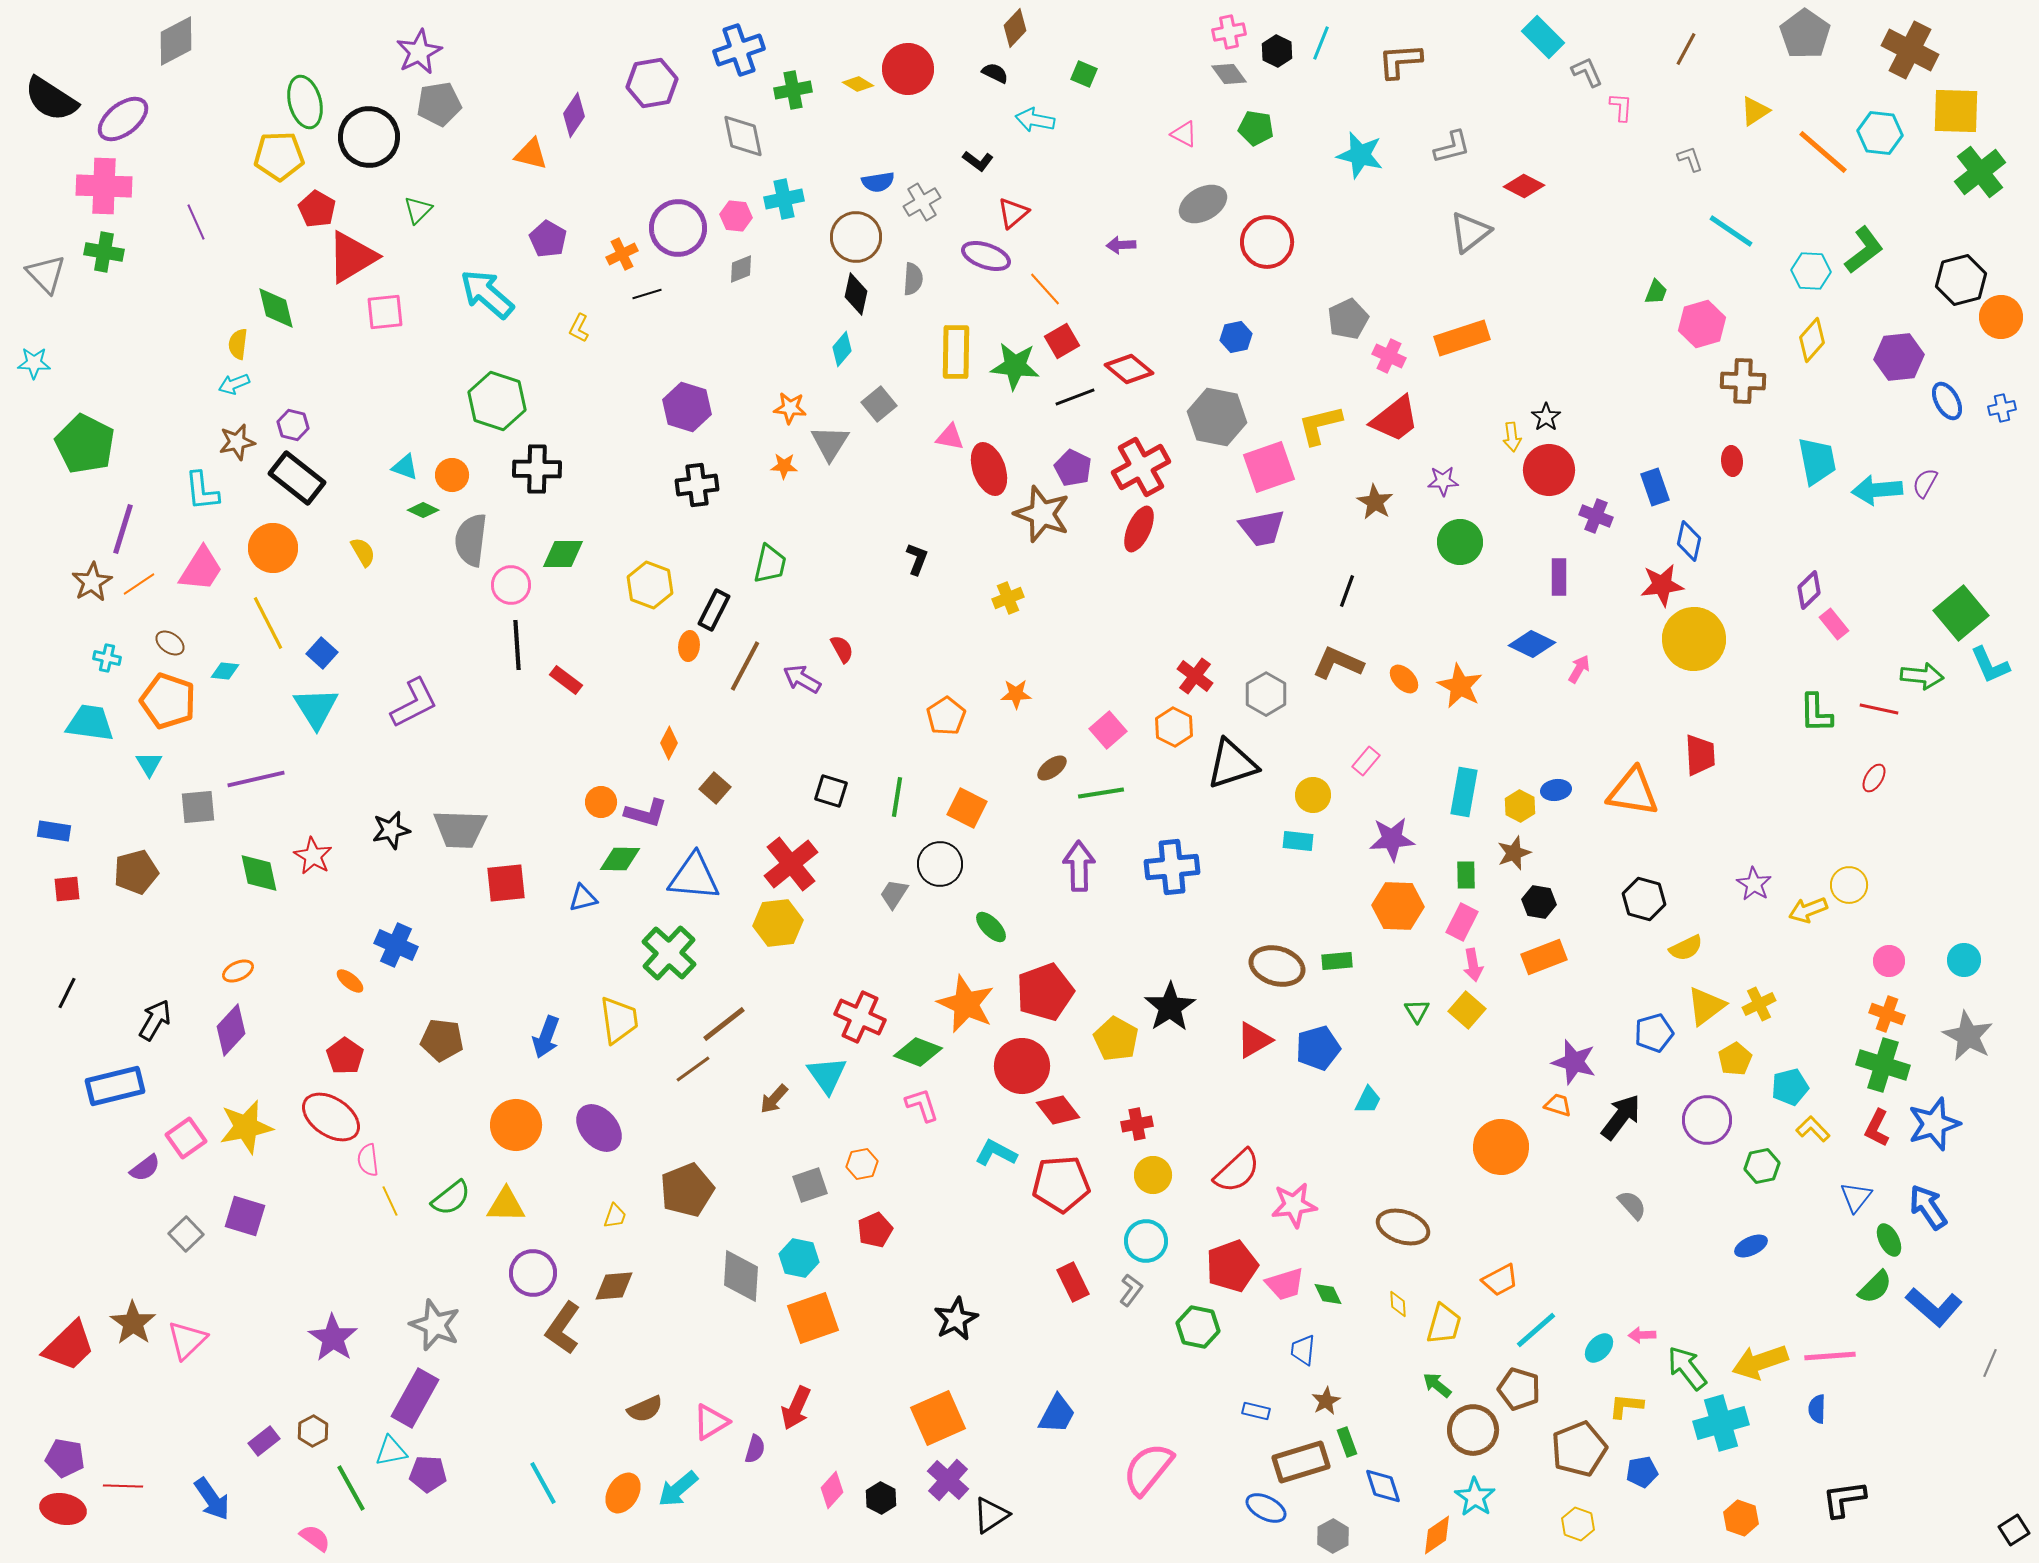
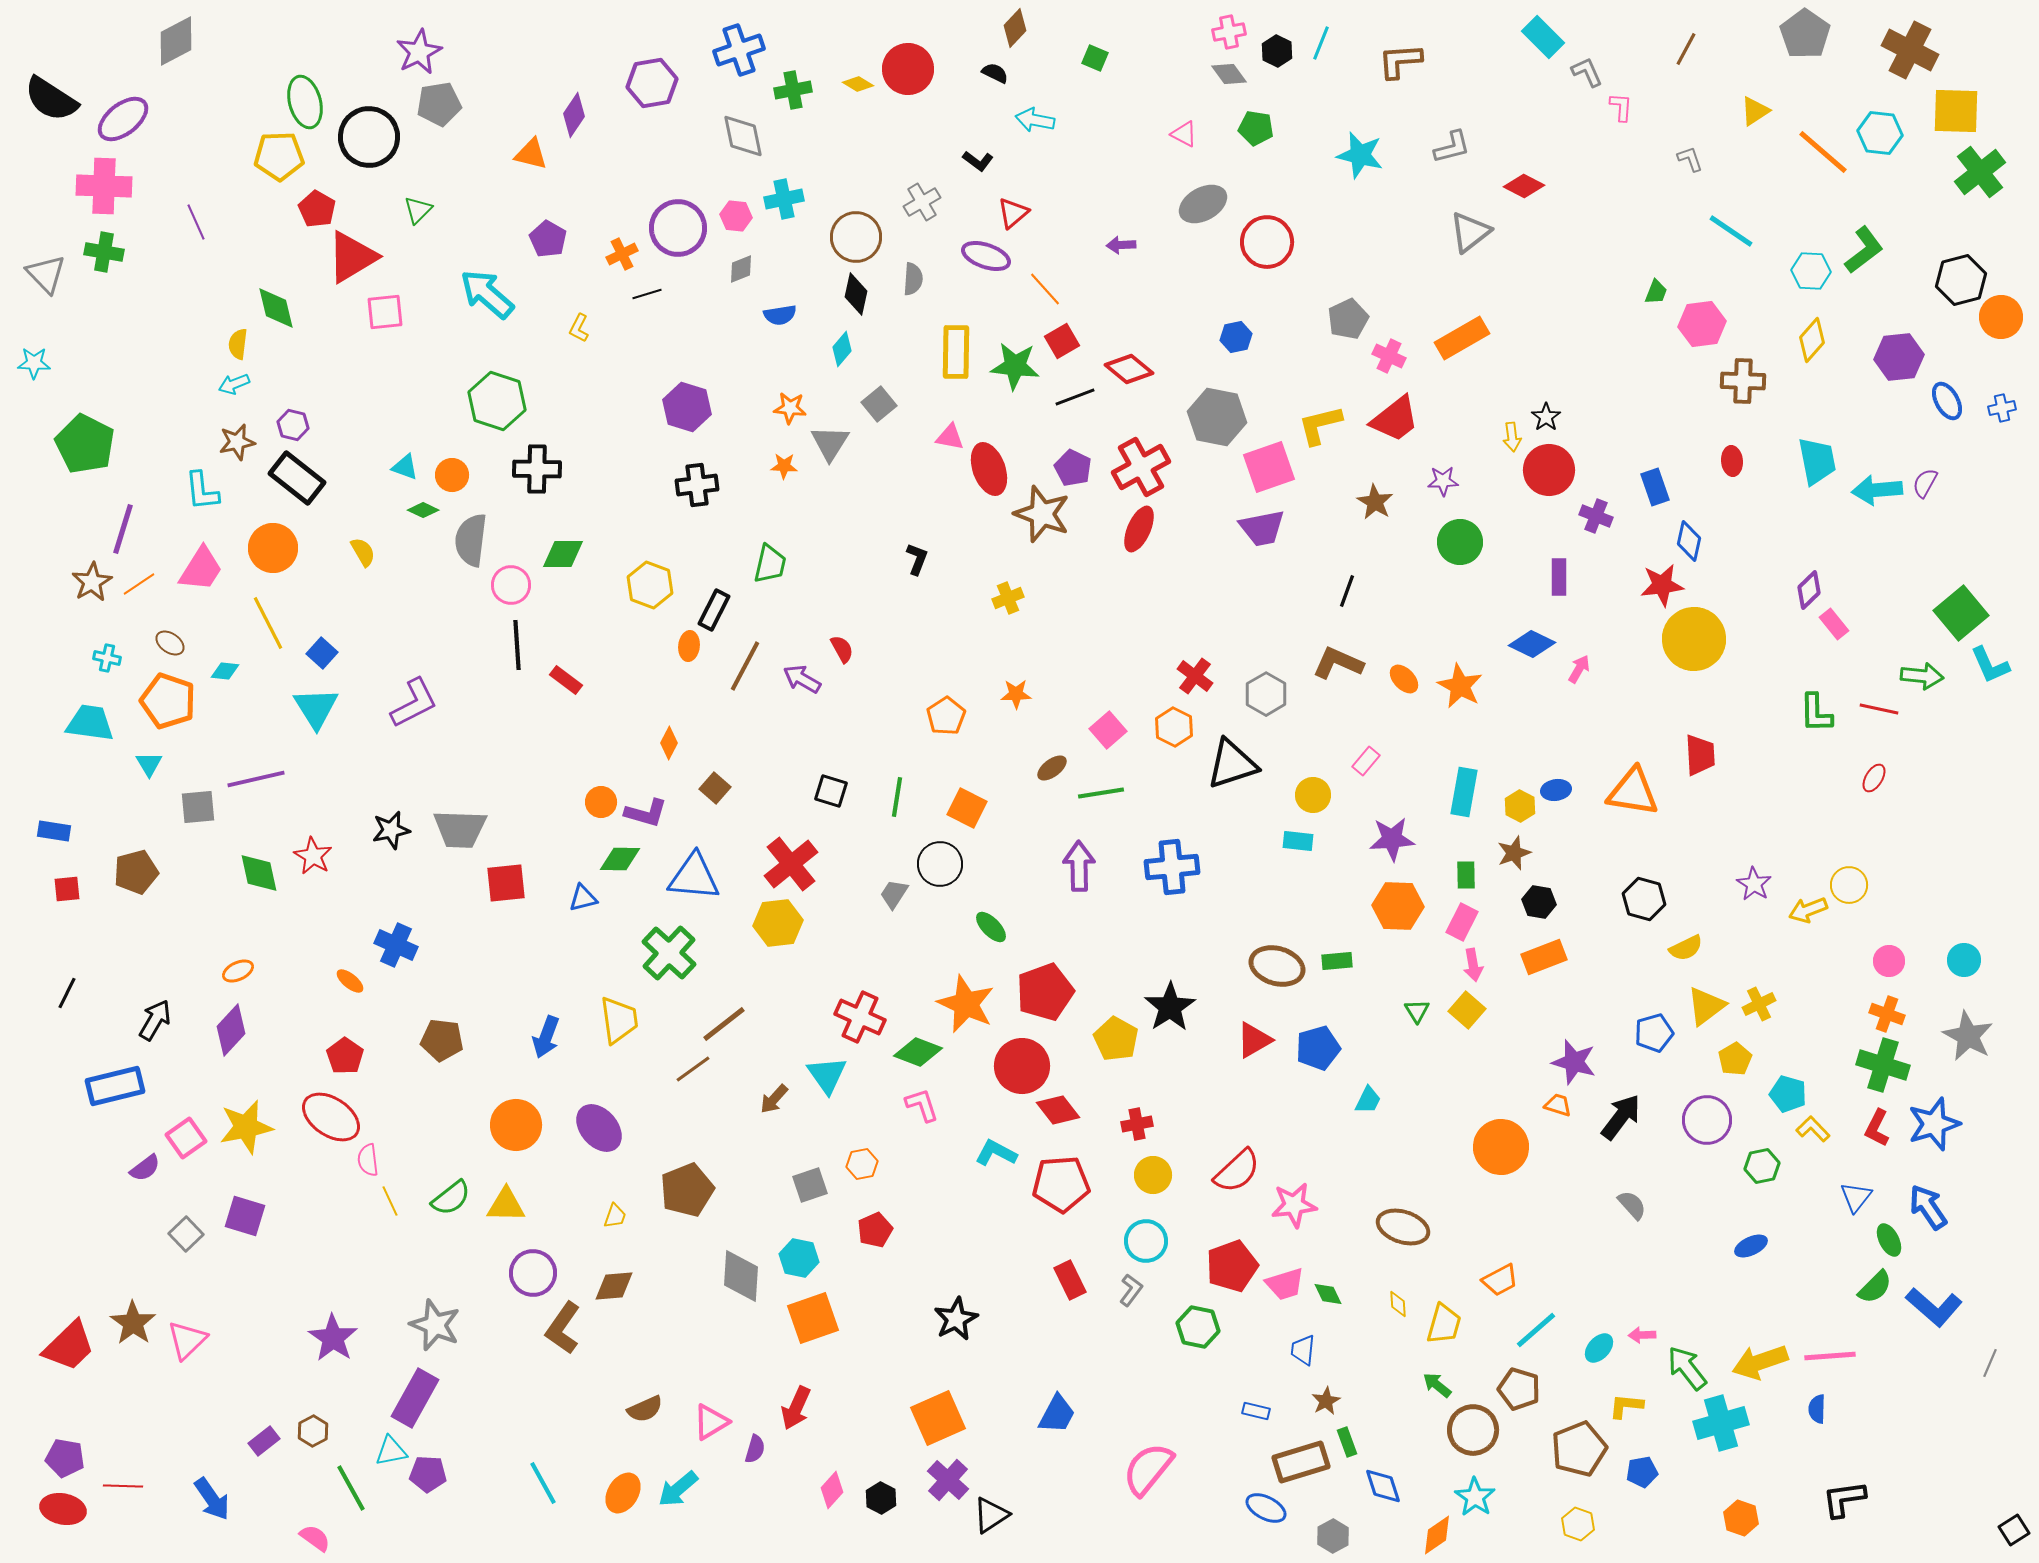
green square at (1084, 74): moved 11 px right, 16 px up
blue semicircle at (878, 182): moved 98 px left, 133 px down
pink hexagon at (1702, 324): rotated 9 degrees clockwise
orange rectangle at (1462, 338): rotated 12 degrees counterclockwise
cyan pentagon at (1790, 1087): moved 2 px left, 7 px down; rotated 30 degrees clockwise
red rectangle at (1073, 1282): moved 3 px left, 2 px up
